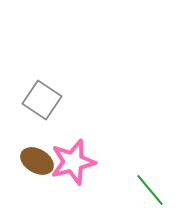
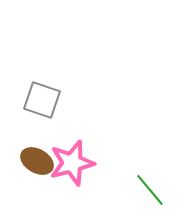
gray square: rotated 15 degrees counterclockwise
pink star: moved 1 px left, 1 px down
